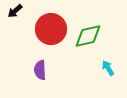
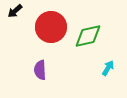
red circle: moved 2 px up
cyan arrow: rotated 63 degrees clockwise
